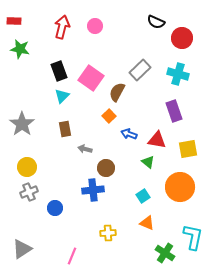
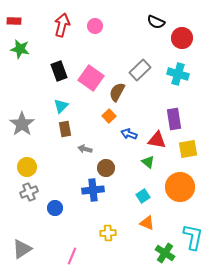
red arrow: moved 2 px up
cyan triangle: moved 1 px left, 10 px down
purple rectangle: moved 8 px down; rotated 10 degrees clockwise
